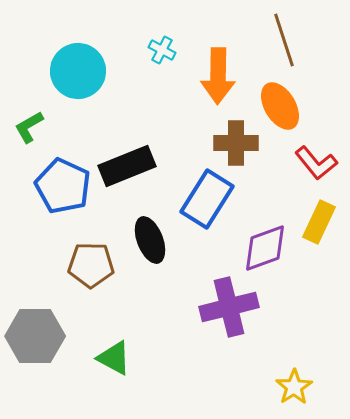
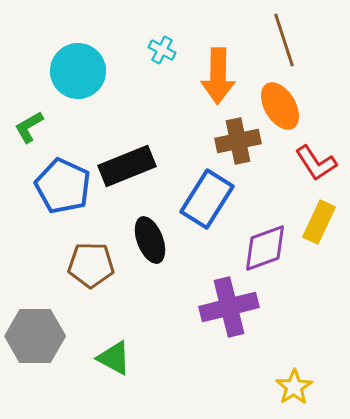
brown cross: moved 2 px right, 2 px up; rotated 12 degrees counterclockwise
red L-shape: rotated 6 degrees clockwise
